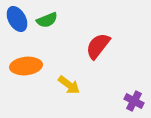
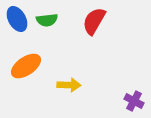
green semicircle: rotated 15 degrees clockwise
red semicircle: moved 4 px left, 25 px up; rotated 8 degrees counterclockwise
orange ellipse: rotated 28 degrees counterclockwise
yellow arrow: rotated 35 degrees counterclockwise
